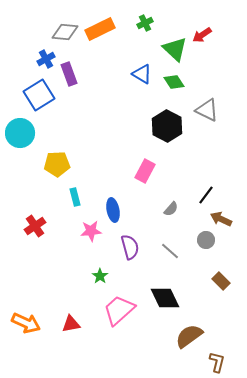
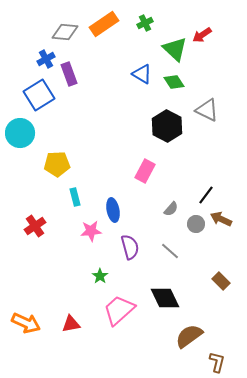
orange rectangle: moved 4 px right, 5 px up; rotated 8 degrees counterclockwise
gray circle: moved 10 px left, 16 px up
